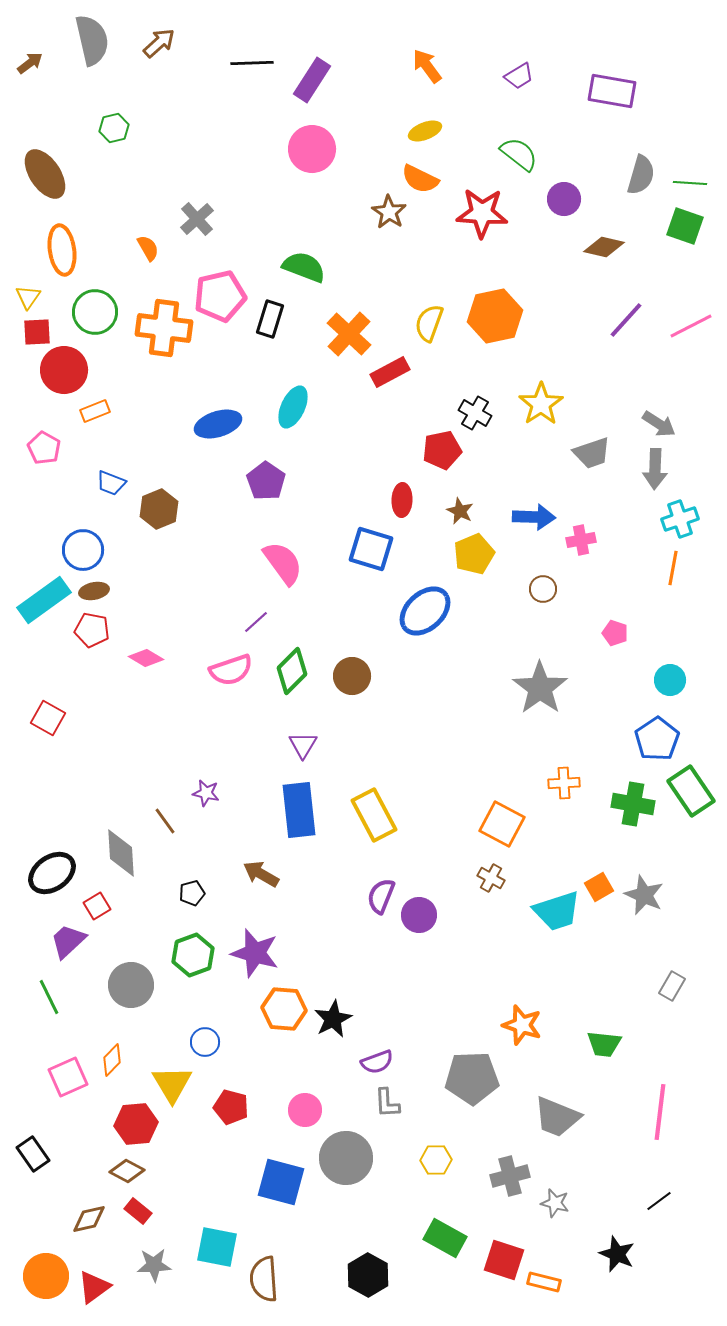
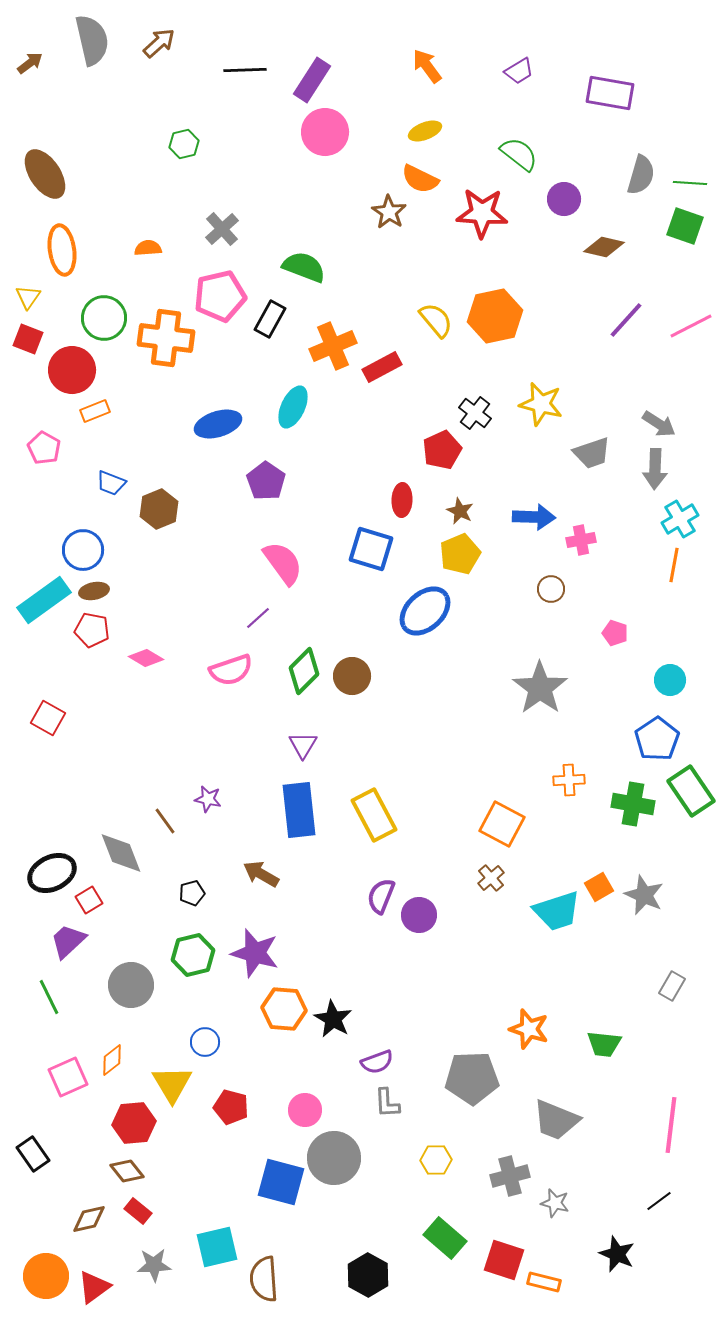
black line at (252, 63): moved 7 px left, 7 px down
purple trapezoid at (519, 76): moved 5 px up
purple rectangle at (612, 91): moved 2 px left, 2 px down
green hexagon at (114, 128): moved 70 px right, 16 px down
pink circle at (312, 149): moved 13 px right, 17 px up
gray cross at (197, 219): moved 25 px right, 10 px down
orange semicircle at (148, 248): rotated 64 degrees counterclockwise
green circle at (95, 312): moved 9 px right, 6 px down
black rectangle at (270, 319): rotated 12 degrees clockwise
yellow semicircle at (429, 323): moved 7 px right, 3 px up; rotated 120 degrees clockwise
orange cross at (164, 328): moved 2 px right, 10 px down
red square at (37, 332): moved 9 px left, 7 px down; rotated 24 degrees clockwise
orange cross at (349, 334): moved 16 px left, 12 px down; rotated 24 degrees clockwise
red circle at (64, 370): moved 8 px right
red rectangle at (390, 372): moved 8 px left, 5 px up
yellow star at (541, 404): rotated 24 degrees counterclockwise
black cross at (475, 413): rotated 8 degrees clockwise
red pentagon at (442, 450): rotated 12 degrees counterclockwise
cyan cross at (680, 519): rotated 12 degrees counterclockwise
yellow pentagon at (474, 554): moved 14 px left
orange line at (673, 568): moved 1 px right, 3 px up
brown circle at (543, 589): moved 8 px right
purple line at (256, 622): moved 2 px right, 4 px up
green diamond at (292, 671): moved 12 px right
orange cross at (564, 783): moved 5 px right, 3 px up
purple star at (206, 793): moved 2 px right, 6 px down
gray diamond at (121, 853): rotated 18 degrees counterclockwise
black ellipse at (52, 873): rotated 9 degrees clockwise
brown cross at (491, 878): rotated 20 degrees clockwise
red square at (97, 906): moved 8 px left, 6 px up
green hexagon at (193, 955): rotated 6 degrees clockwise
black star at (333, 1019): rotated 15 degrees counterclockwise
orange star at (522, 1025): moved 7 px right, 4 px down
orange diamond at (112, 1060): rotated 8 degrees clockwise
pink line at (660, 1112): moved 11 px right, 13 px down
gray trapezoid at (557, 1117): moved 1 px left, 3 px down
red hexagon at (136, 1124): moved 2 px left, 1 px up
gray circle at (346, 1158): moved 12 px left
brown diamond at (127, 1171): rotated 24 degrees clockwise
green rectangle at (445, 1238): rotated 12 degrees clockwise
cyan square at (217, 1247): rotated 24 degrees counterclockwise
